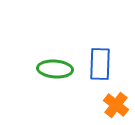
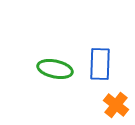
green ellipse: rotated 8 degrees clockwise
